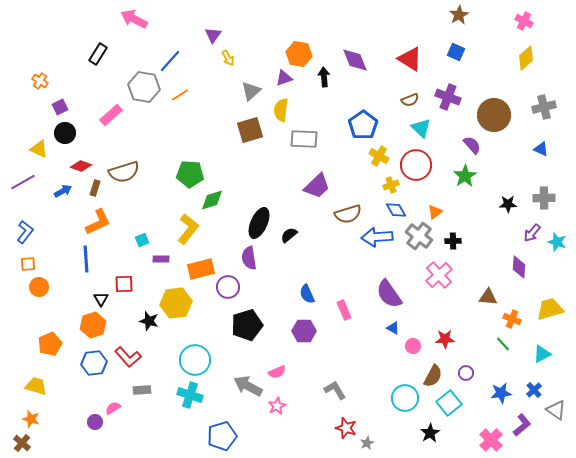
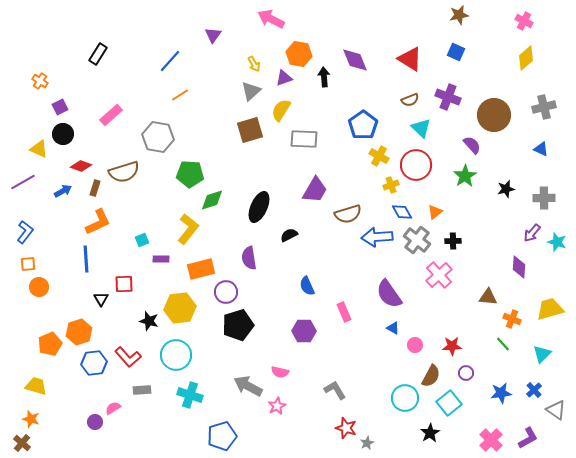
brown star at (459, 15): rotated 18 degrees clockwise
pink arrow at (134, 19): moved 137 px right
yellow arrow at (228, 58): moved 26 px right, 6 px down
gray hexagon at (144, 87): moved 14 px right, 50 px down
yellow semicircle at (281, 110): rotated 25 degrees clockwise
black circle at (65, 133): moved 2 px left, 1 px down
purple trapezoid at (317, 186): moved 2 px left, 4 px down; rotated 16 degrees counterclockwise
black star at (508, 204): moved 2 px left, 15 px up; rotated 12 degrees counterclockwise
blue diamond at (396, 210): moved 6 px right, 2 px down
black ellipse at (259, 223): moved 16 px up
black semicircle at (289, 235): rotated 12 degrees clockwise
gray cross at (419, 236): moved 2 px left, 4 px down
purple circle at (228, 287): moved 2 px left, 5 px down
blue semicircle at (307, 294): moved 8 px up
yellow hexagon at (176, 303): moved 4 px right, 5 px down
pink rectangle at (344, 310): moved 2 px down
orange hexagon at (93, 325): moved 14 px left, 7 px down
black pentagon at (247, 325): moved 9 px left
red star at (445, 339): moved 7 px right, 7 px down
pink circle at (413, 346): moved 2 px right, 1 px up
cyan triangle at (542, 354): rotated 18 degrees counterclockwise
cyan circle at (195, 360): moved 19 px left, 5 px up
pink semicircle at (277, 372): moved 3 px right; rotated 36 degrees clockwise
brown semicircle at (433, 376): moved 2 px left
purple L-shape at (522, 425): moved 6 px right, 13 px down; rotated 10 degrees clockwise
